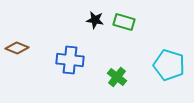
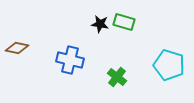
black star: moved 5 px right, 4 px down
brown diamond: rotated 10 degrees counterclockwise
blue cross: rotated 8 degrees clockwise
